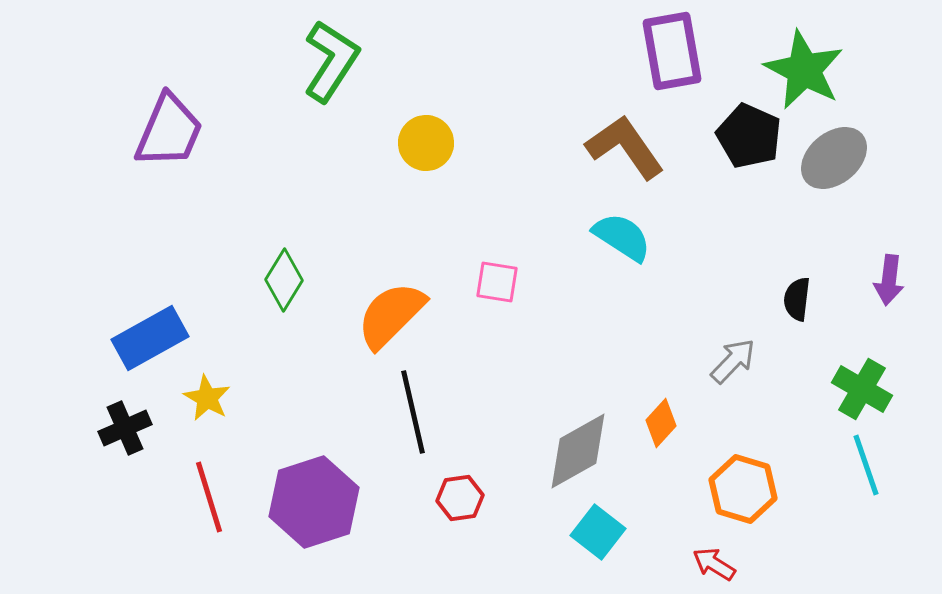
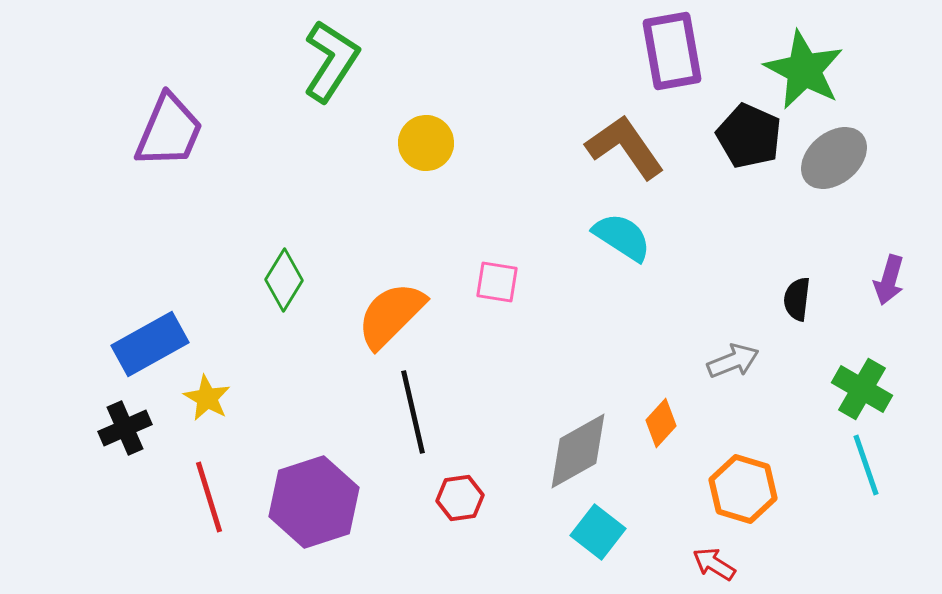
purple arrow: rotated 9 degrees clockwise
blue rectangle: moved 6 px down
gray arrow: rotated 24 degrees clockwise
